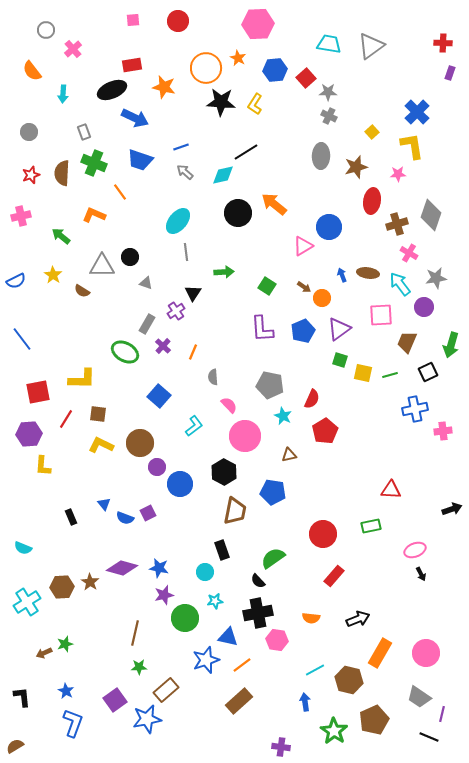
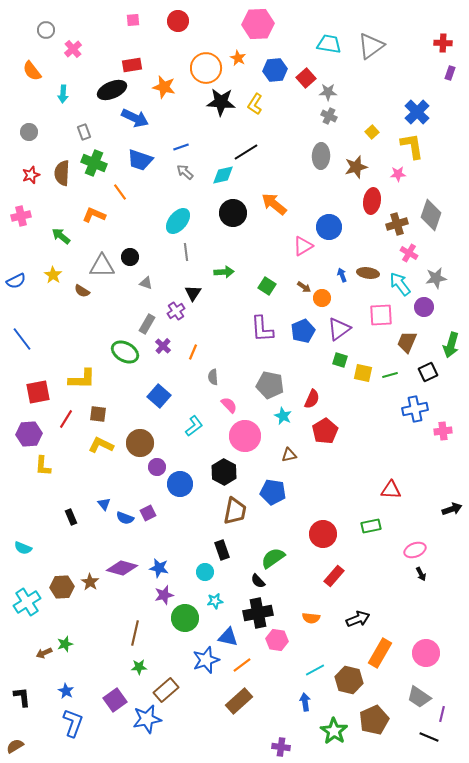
black circle at (238, 213): moved 5 px left
